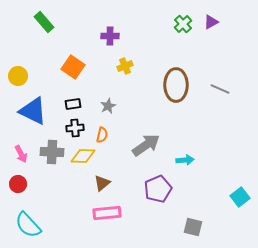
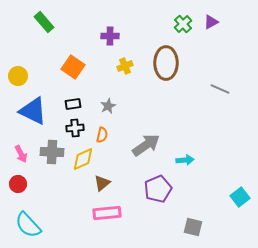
brown ellipse: moved 10 px left, 22 px up
yellow diamond: moved 3 px down; rotated 25 degrees counterclockwise
